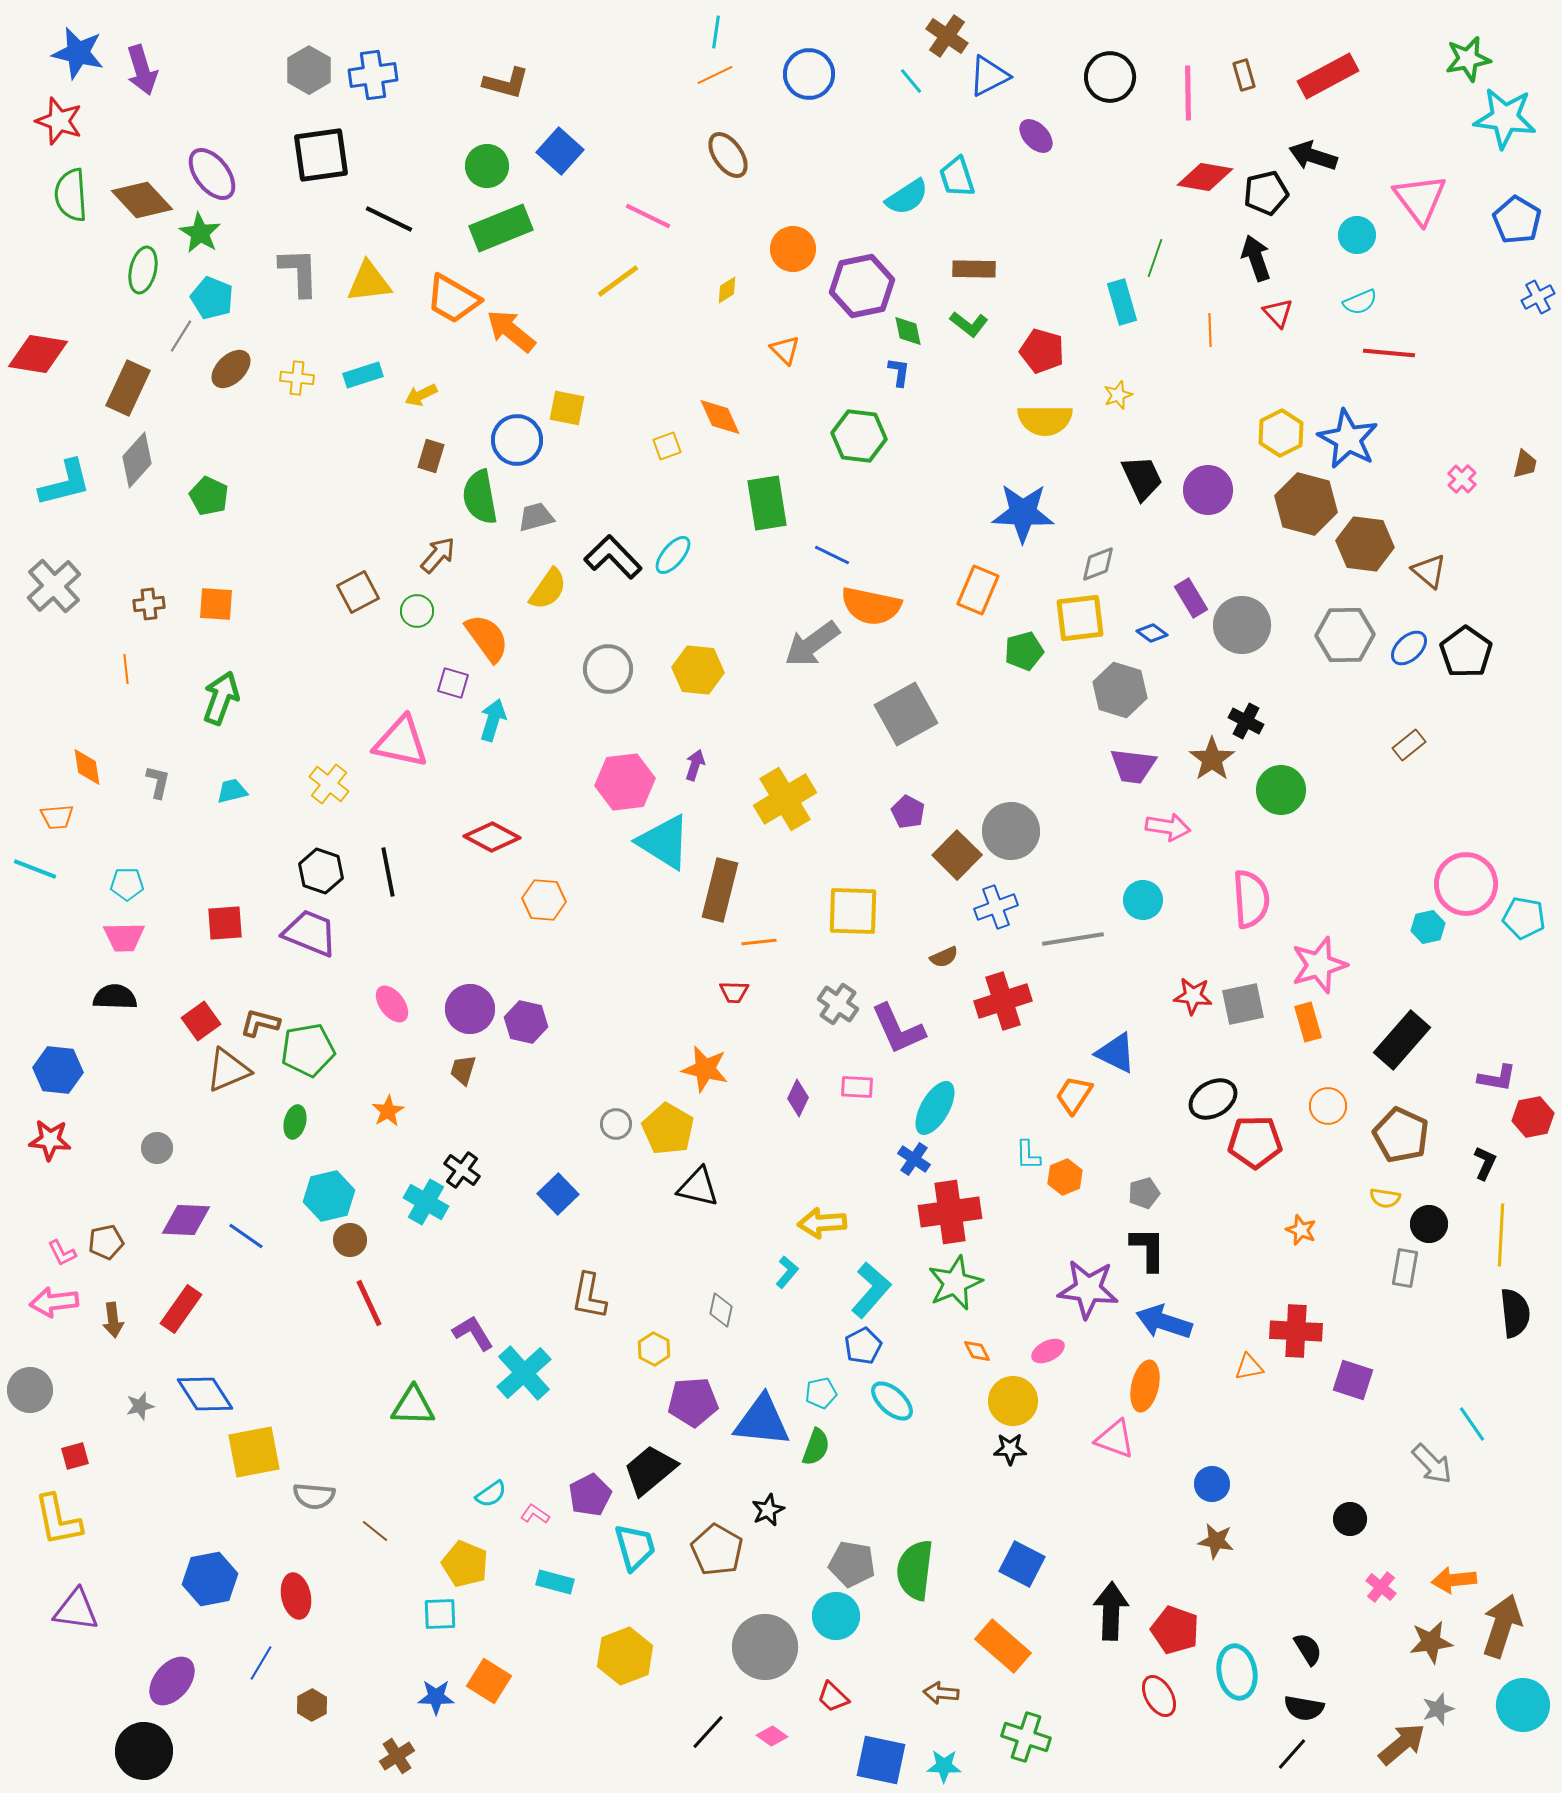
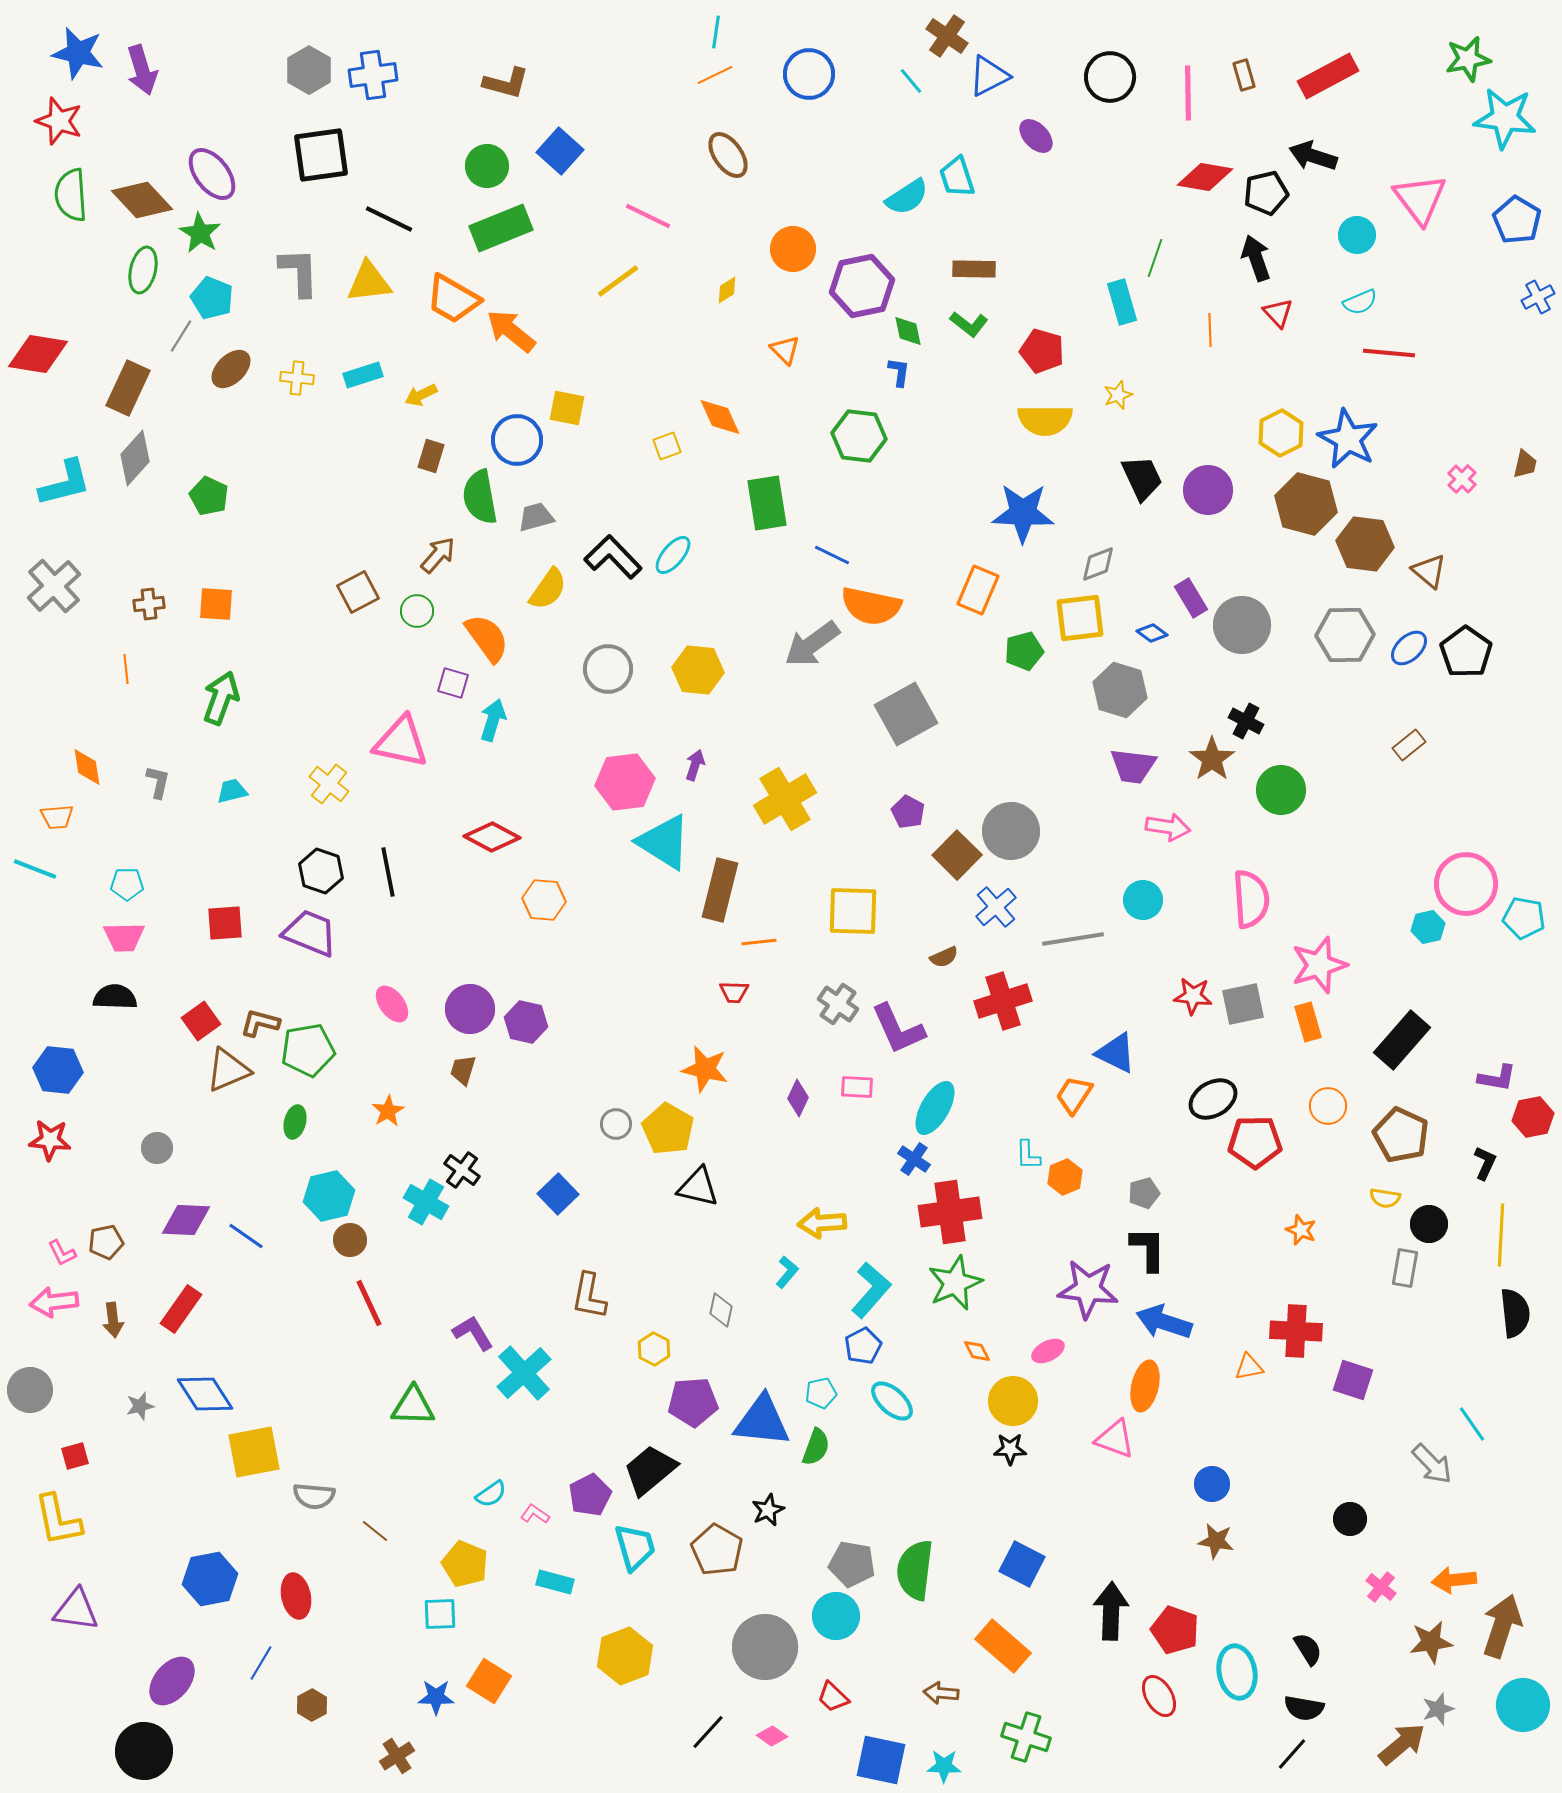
gray diamond at (137, 460): moved 2 px left, 2 px up
blue cross at (996, 907): rotated 21 degrees counterclockwise
